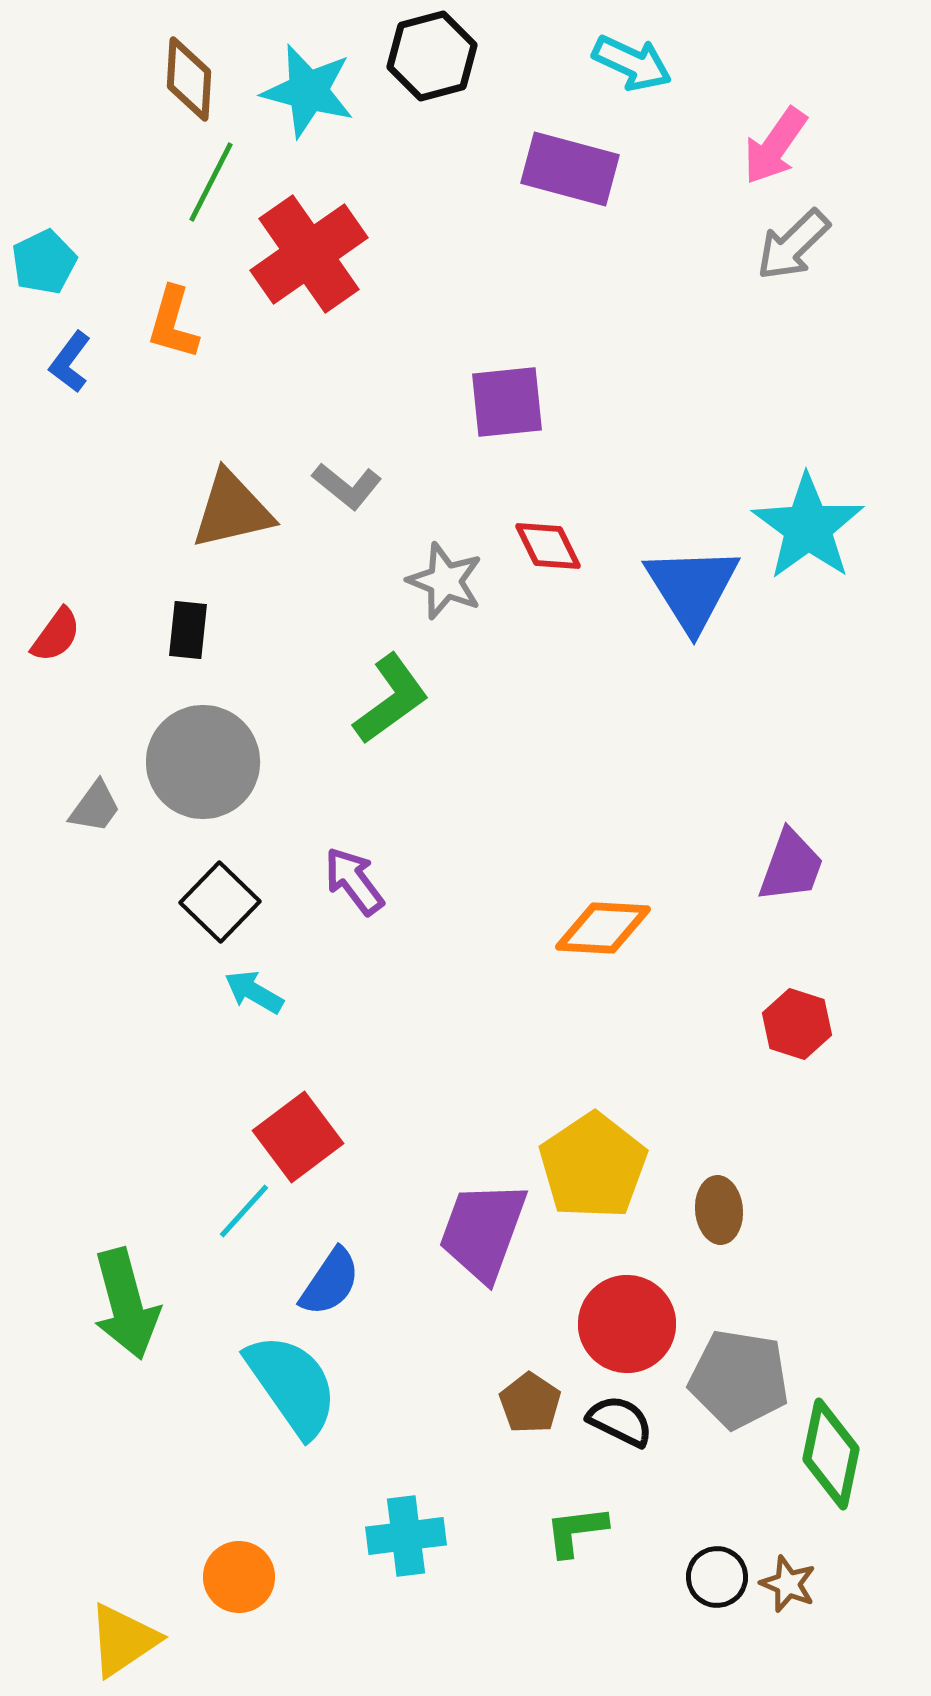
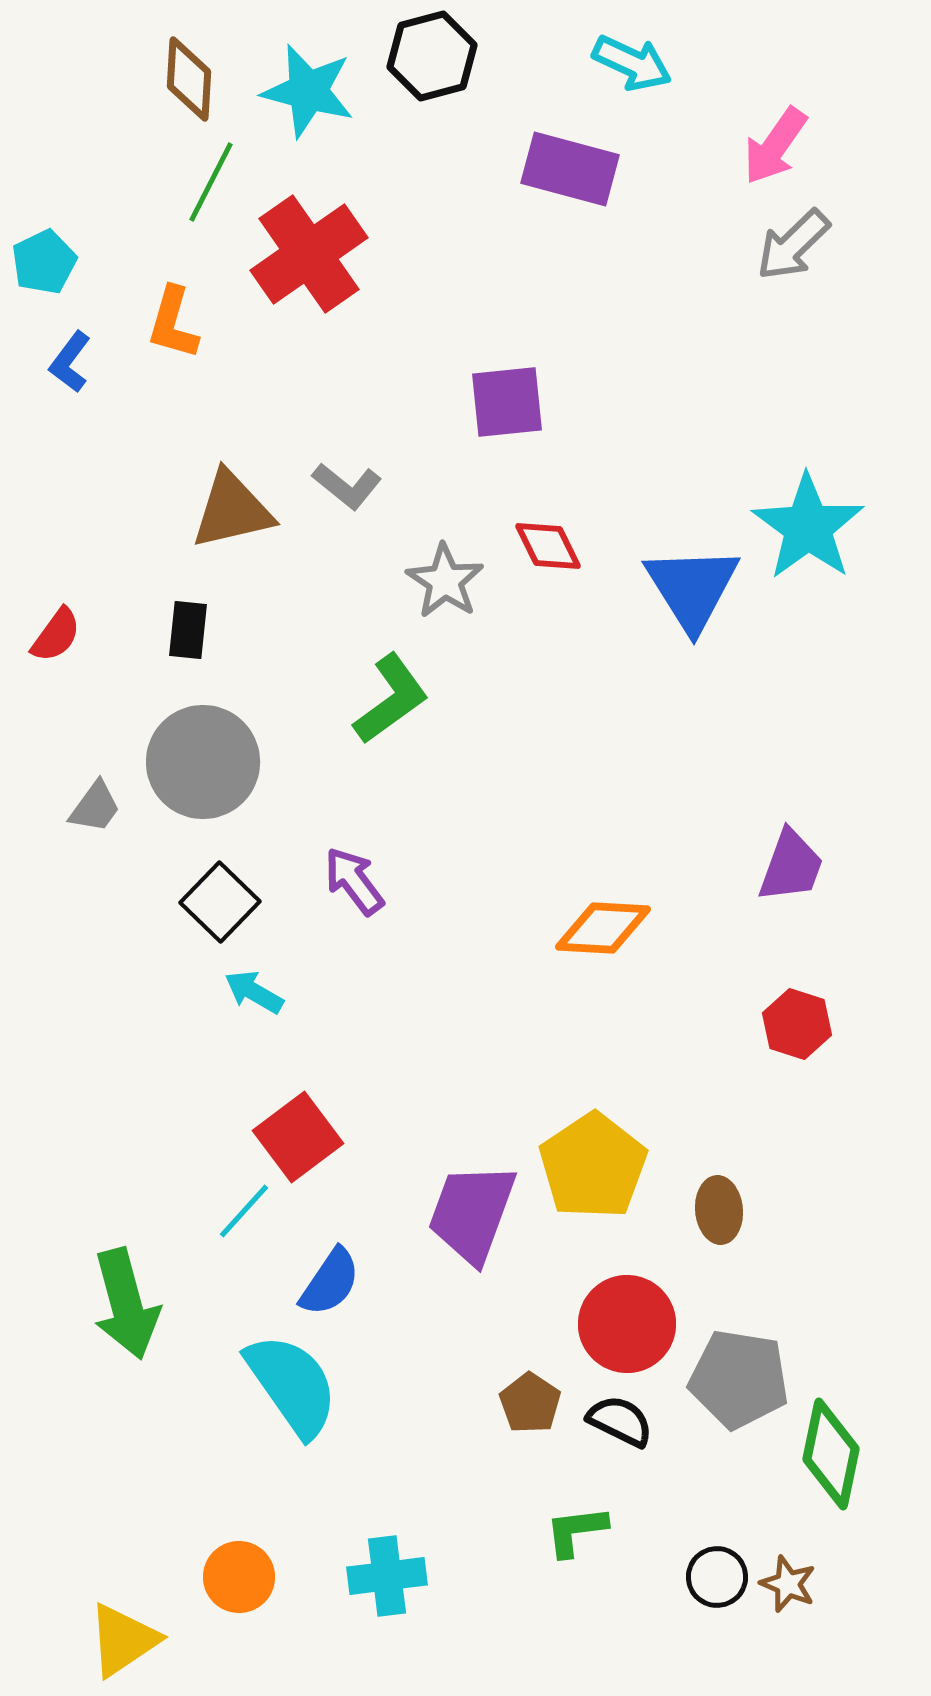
gray star at (445, 581): rotated 12 degrees clockwise
purple trapezoid at (483, 1231): moved 11 px left, 18 px up
cyan cross at (406, 1536): moved 19 px left, 40 px down
